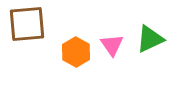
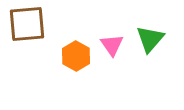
green triangle: rotated 24 degrees counterclockwise
orange hexagon: moved 4 px down
